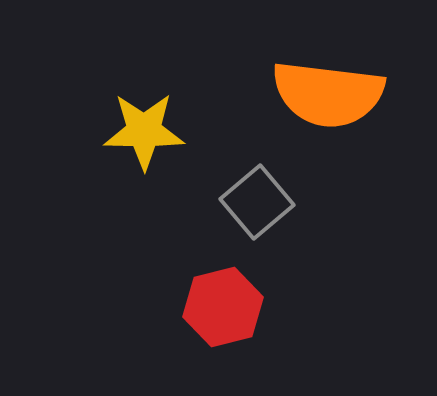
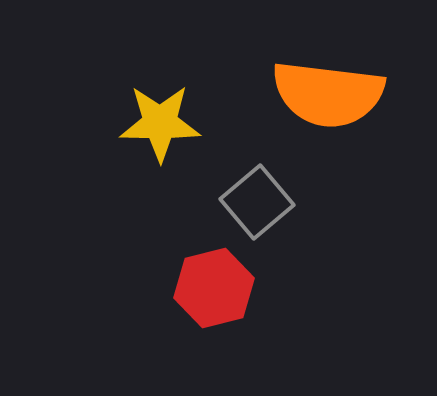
yellow star: moved 16 px right, 8 px up
red hexagon: moved 9 px left, 19 px up
